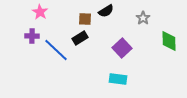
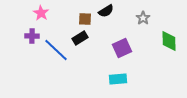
pink star: moved 1 px right, 1 px down
purple square: rotated 18 degrees clockwise
cyan rectangle: rotated 12 degrees counterclockwise
